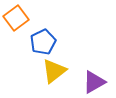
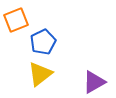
orange square: moved 2 px down; rotated 15 degrees clockwise
yellow triangle: moved 14 px left, 3 px down
